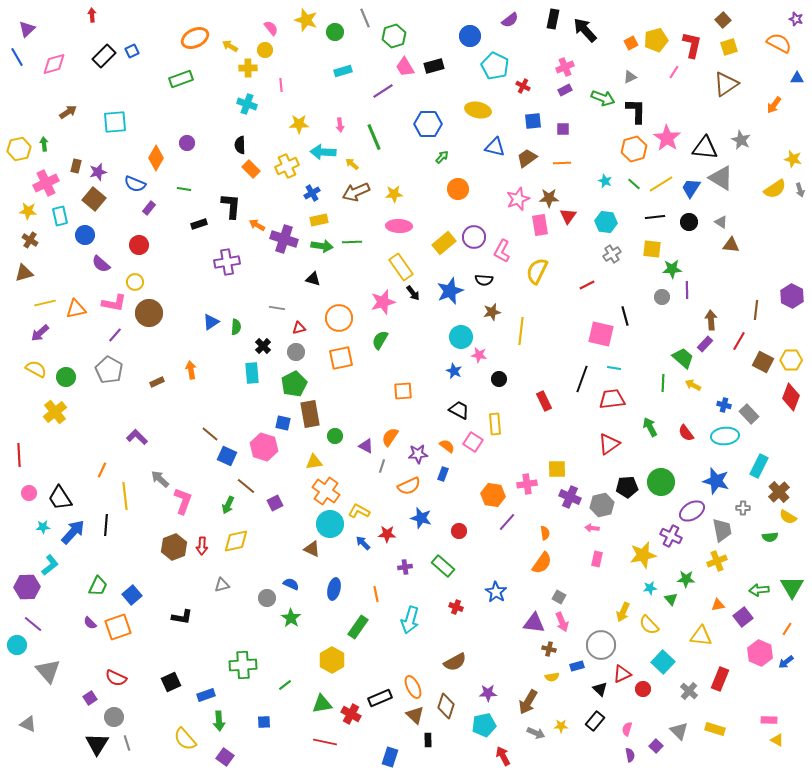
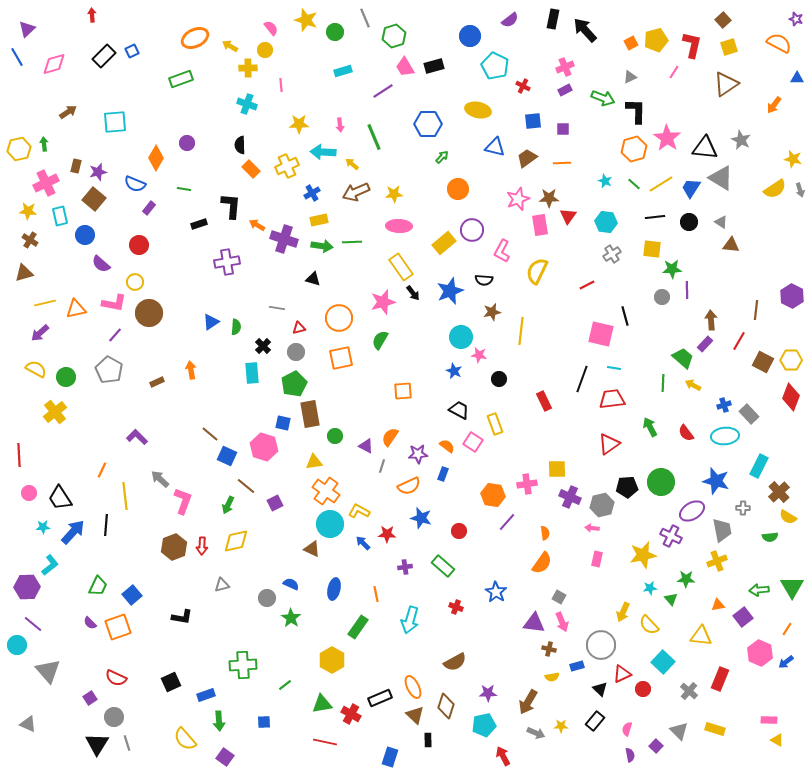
purple circle at (474, 237): moved 2 px left, 7 px up
blue cross at (724, 405): rotated 32 degrees counterclockwise
yellow rectangle at (495, 424): rotated 15 degrees counterclockwise
